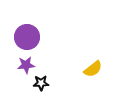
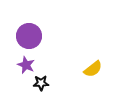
purple circle: moved 2 px right, 1 px up
purple star: rotated 30 degrees clockwise
